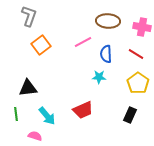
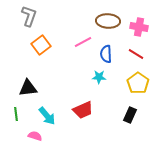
pink cross: moved 3 px left
